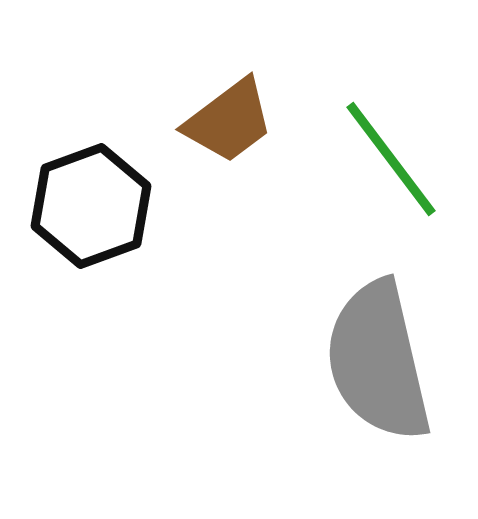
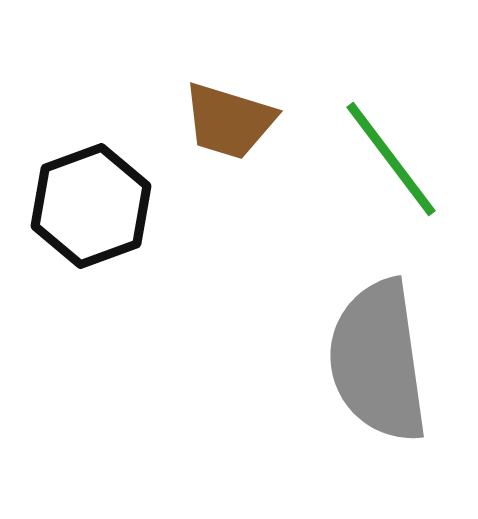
brown trapezoid: rotated 54 degrees clockwise
gray semicircle: rotated 5 degrees clockwise
